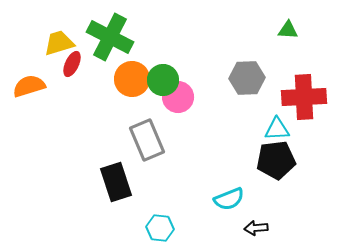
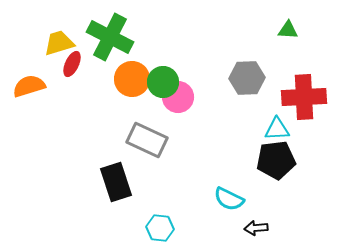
green circle: moved 2 px down
gray rectangle: rotated 42 degrees counterclockwise
cyan semicircle: rotated 48 degrees clockwise
